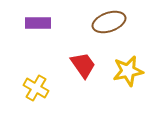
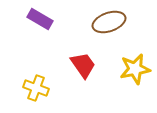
purple rectangle: moved 2 px right, 4 px up; rotated 30 degrees clockwise
yellow star: moved 7 px right, 2 px up
yellow cross: rotated 10 degrees counterclockwise
